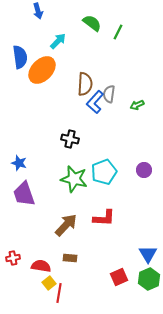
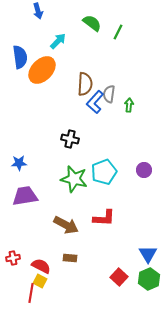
green arrow: moved 8 px left; rotated 120 degrees clockwise
blue star: rotated 21 degrees counterclockwise
purple trapezoid: moved 1 px right, 2 px down; rotated 100 degrees clockwise
brown arrow: rotated 75 degrees clockwise
red semicircle: rotated 18 degrees clockwise
red square: rotated 24 degrees counterclockwise
yellow square: moved 9 px left, 2 px up; rotated 24 degrees counterclockwise
red line: moved 28 px left
